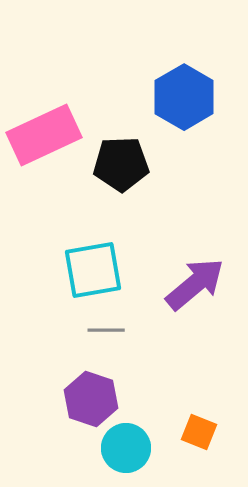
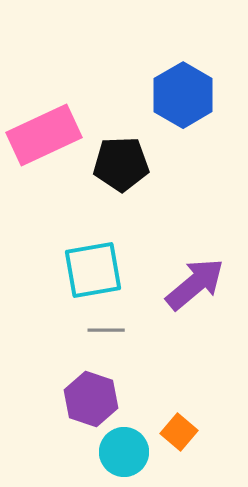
blue hexagon: moved 1 px left, 2 px up
orange square: moved 20 px left; rotated 18 degrees clockwise
cyan circle: moved 2 px left, 4 px down
